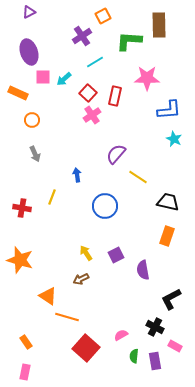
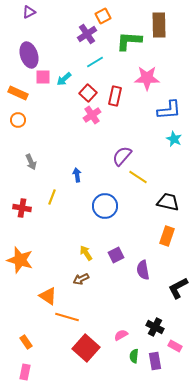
purple cross at (82, 36): moved 5 px right, 2 px up
purple ellipse at (29, 52): moved 3 px down
orange circle at (32, 120): moved 14 px left
gray arrow at (35, 154): moved 4 px left, 8 px down
purple semicircle at (116, 154): moved 6 px right, 2 px down
black L-shape at (171, 299): moved 7 px right, 11 px up
